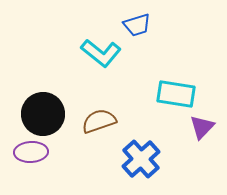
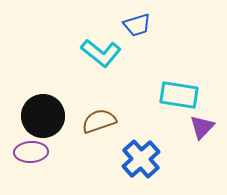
cyan rectangle: moved 3 px right, 1 px down
black circle: moved 2 px down
